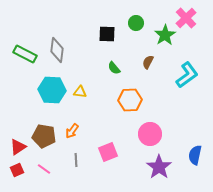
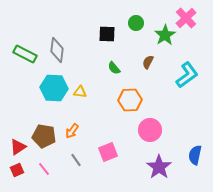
cyan hexagon: moved 2 px right, 2 px up
pink circle: moved 4 px up
gray line: rotated 32 degrees counterclockwise
pink line: rotated 16 degrees clockwise
